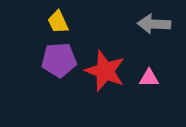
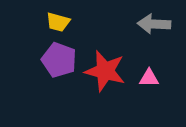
yellow trapezoid: rotated 50 degrees counterclockwise
purple pentagon: rotated 24 degrees clockwise
red star: rotated 6 degrees counterclockwise
